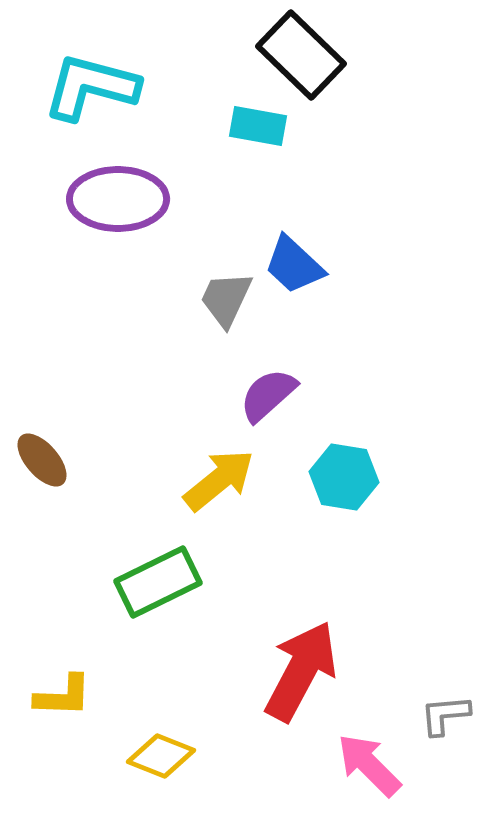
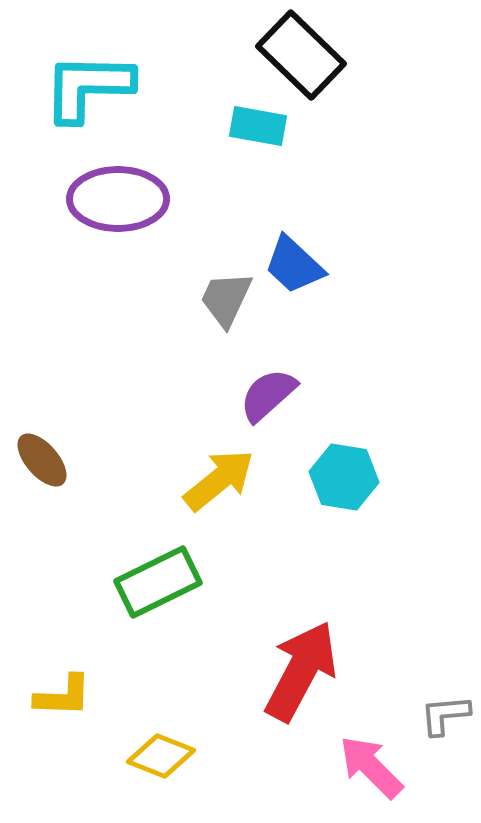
cyan L-shape: moved 3 px left; rotated 14 degrees counterclockwise
pink arrow: moved 2 px right, 2 px down
